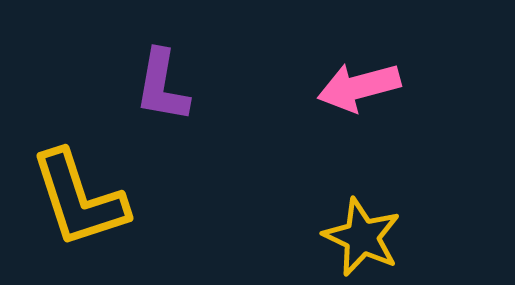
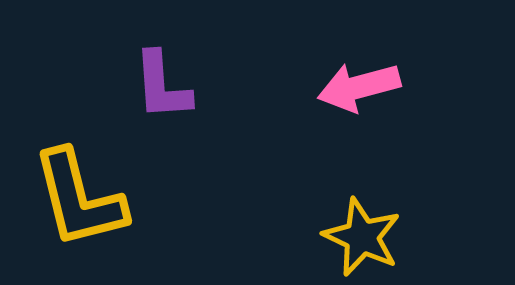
purple L-shape: rotated 14 degrees counterclockwise
yellow L-shape: rotated 4 degrees clockwise
